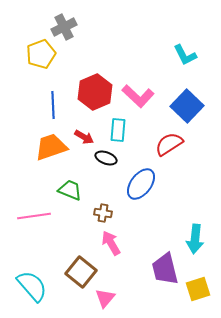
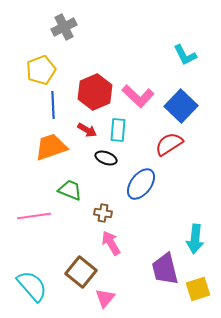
yellow pentagon: moved 16 px down
blue square: moved 6 px left
red arrow: moved 3 px right, 7 px up
